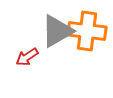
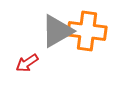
red arrow: moved 6 px down
